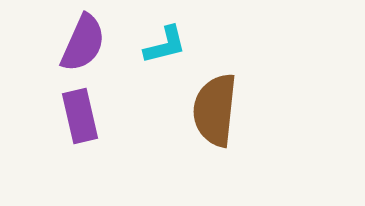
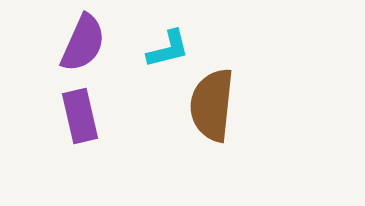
cyan L-shape: moved 3 px right, 4 px down
brown semicircle: moved 3 px left, 5 px up
